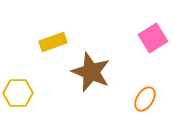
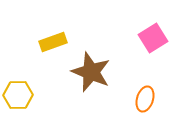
yellow hexagon: moved 2 px down
orange ellipse: rotated 15 degrees counterclockwise
